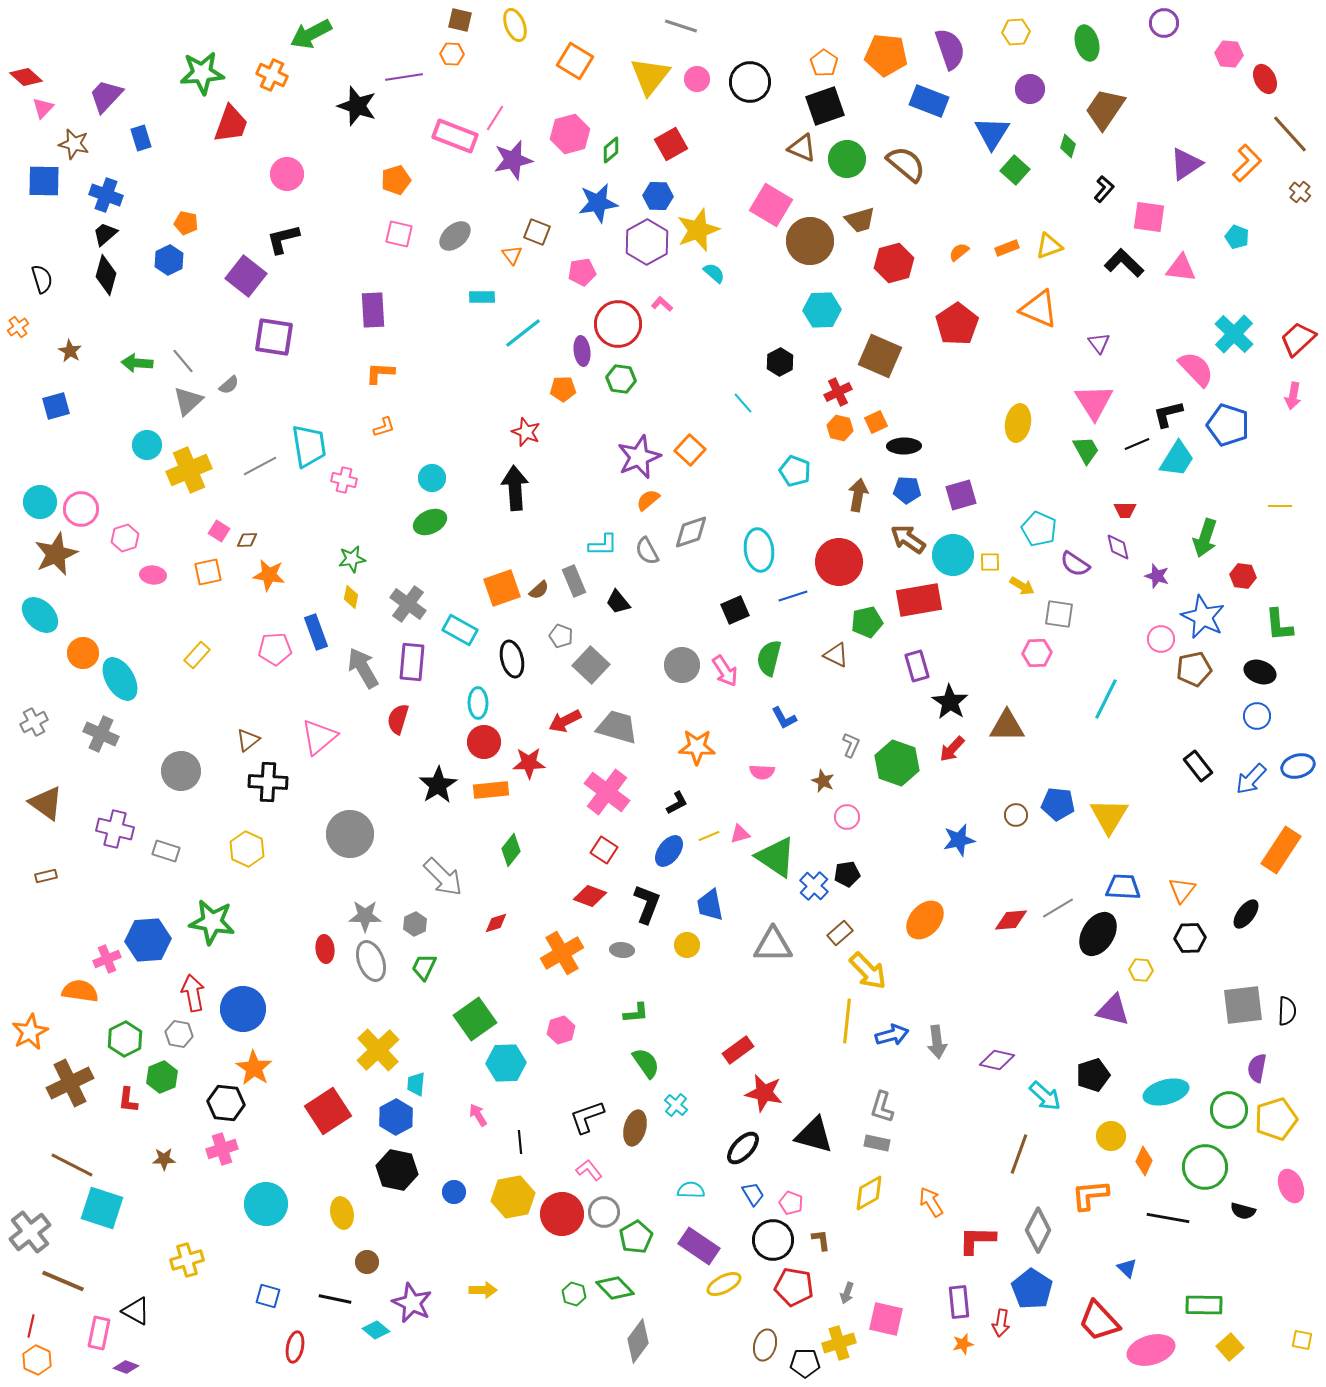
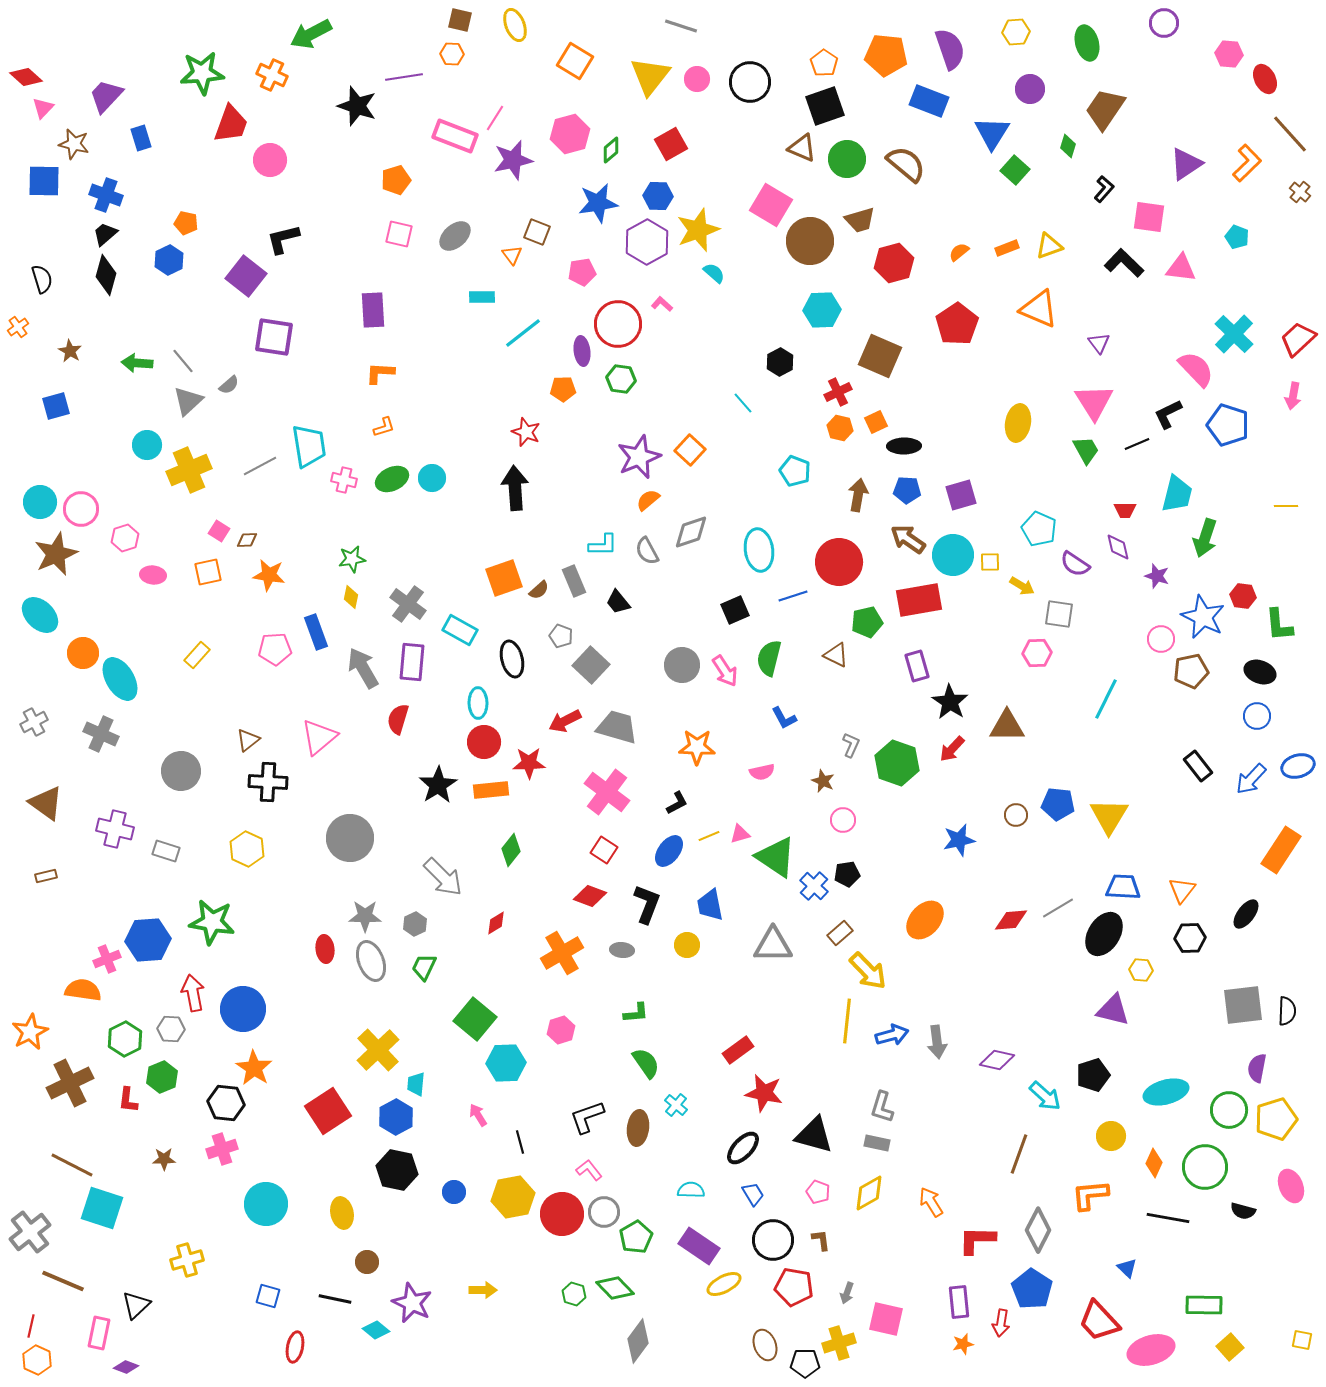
pink circle at (287, 174): moved 17 px left, 14 px up
black L-shape at (1168, 414): rotated 12 degrees counterclockwise
cyan trapezoid at (1177, 459): moved 35 px down; rotated 18 degrees counterclockwise
yellow line at (1280, 506): moved 6 px right
green ellipse at (430, 522): moved 38 px left, 43 px up
red hexagon at (1243, 576): moved 20 px down
orange square at (502, 588): moved 2 px right, 10 px up
brown pentagon at (1194, 669): moved 3 px left, 2 px down
pink semicircle at (762, 772): rotated 15 degrees counterclockwise
pink circle at (847, 817): moved 4 px left, 3 px down
gray circle at (350, 834): moved 4 px down
red diamond at (496, 923): rotated 15 degrees counterclockwise
black ellipse at (1098, 934): moved 6 px right
orange semicircle at (80, 991): moved 3 px right, 1 px up
green square at (475, 1019): rotated 15 degrees counterclockwise
gray hexagon at (179, 1034): moved 8 px left, 5 px up; rotated 8 degrees counterclockwise
brown ellipse at (635, 1128): moved 3 px right; rotated 8 degrees counterclockwise
black line at (520, 1142): rotated 10 degrees counterclockwise
orange diamond at (1144, 1161): moved 10 px right, 2 px down
pink pentagon at (791, 1203): moved 27 px right, 11 px up
black triangle at (136, 1311): moved 6 px up; rotated 48 degrees clockwise
brown ellipse at (765, 1345): rotated 36 degrees counterclockwise
